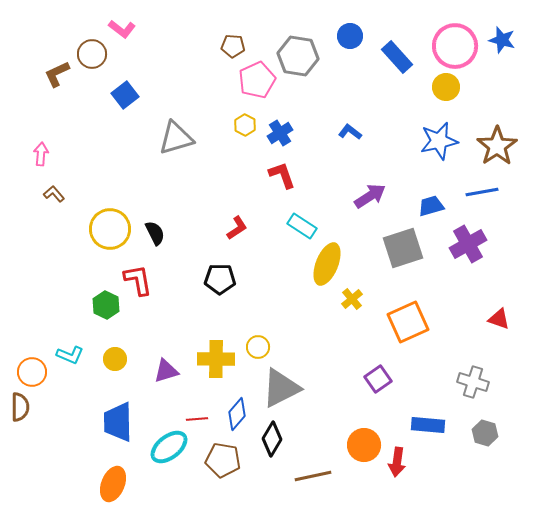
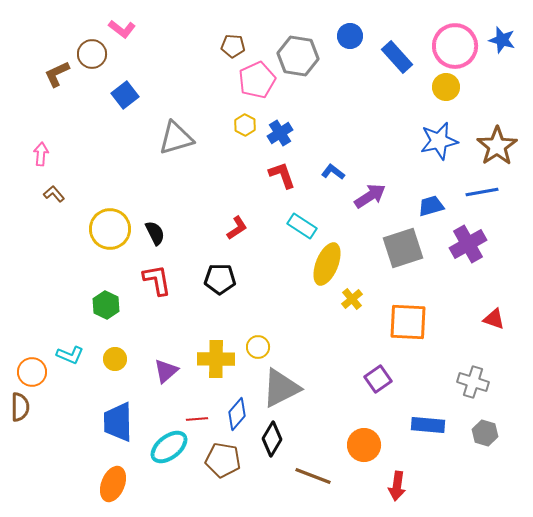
blue L-shape at (350, 132): moved 17 px left, 40 px down
red L-shape at (138, 280): moved 19 px right
red triangle at (499, 319): moved 5 px left
orange square at (408, 322): rotated 27 degrees clockwise
purple triangle at (166, 371): rotated 24 degrees counterclockwise
red arrow at (397, 462): moved 24 px down
brown line at (313, 476): rotated 33 degrees clockwise
